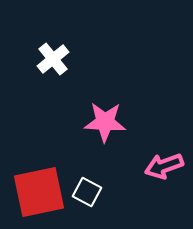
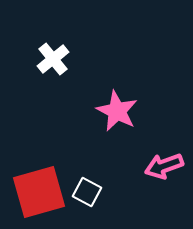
pink star: moved 12 px right, 11 px up; rotated 24 degrees clockwise
red square: rotated 4 degrees counterclockwise
